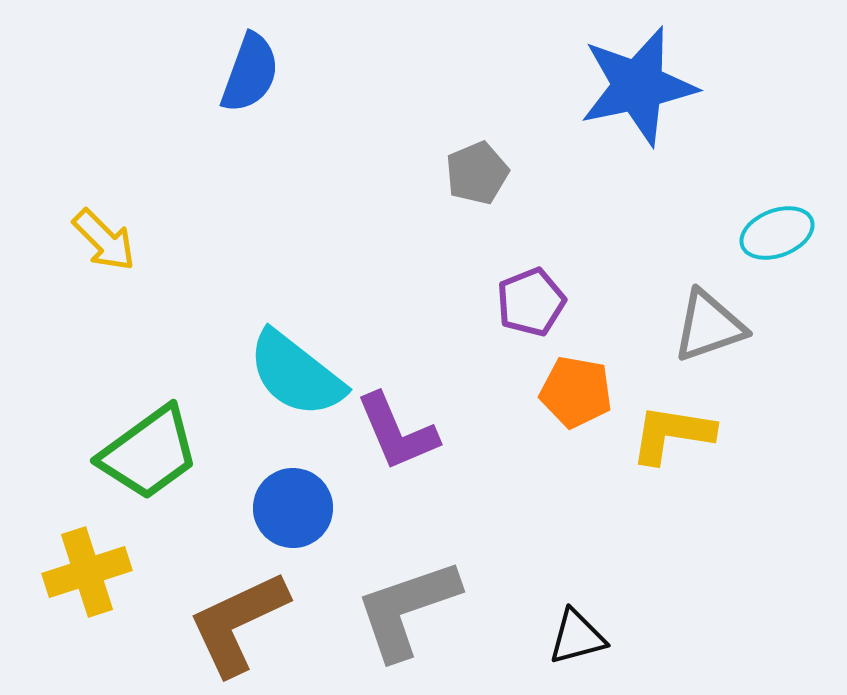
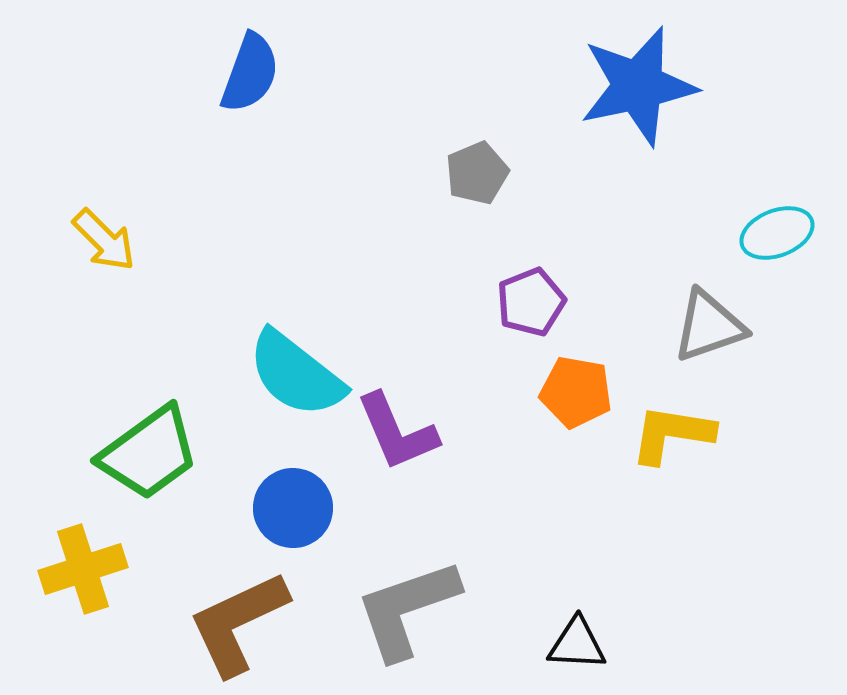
yellow cross: moved 4 px left, 3 px up
black triangle: moved 7 px down; rotated 18 degrees clockwise
